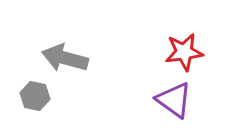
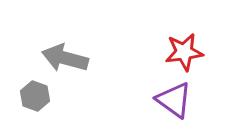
gray hexagon: rotated 8 degrees clockwise
